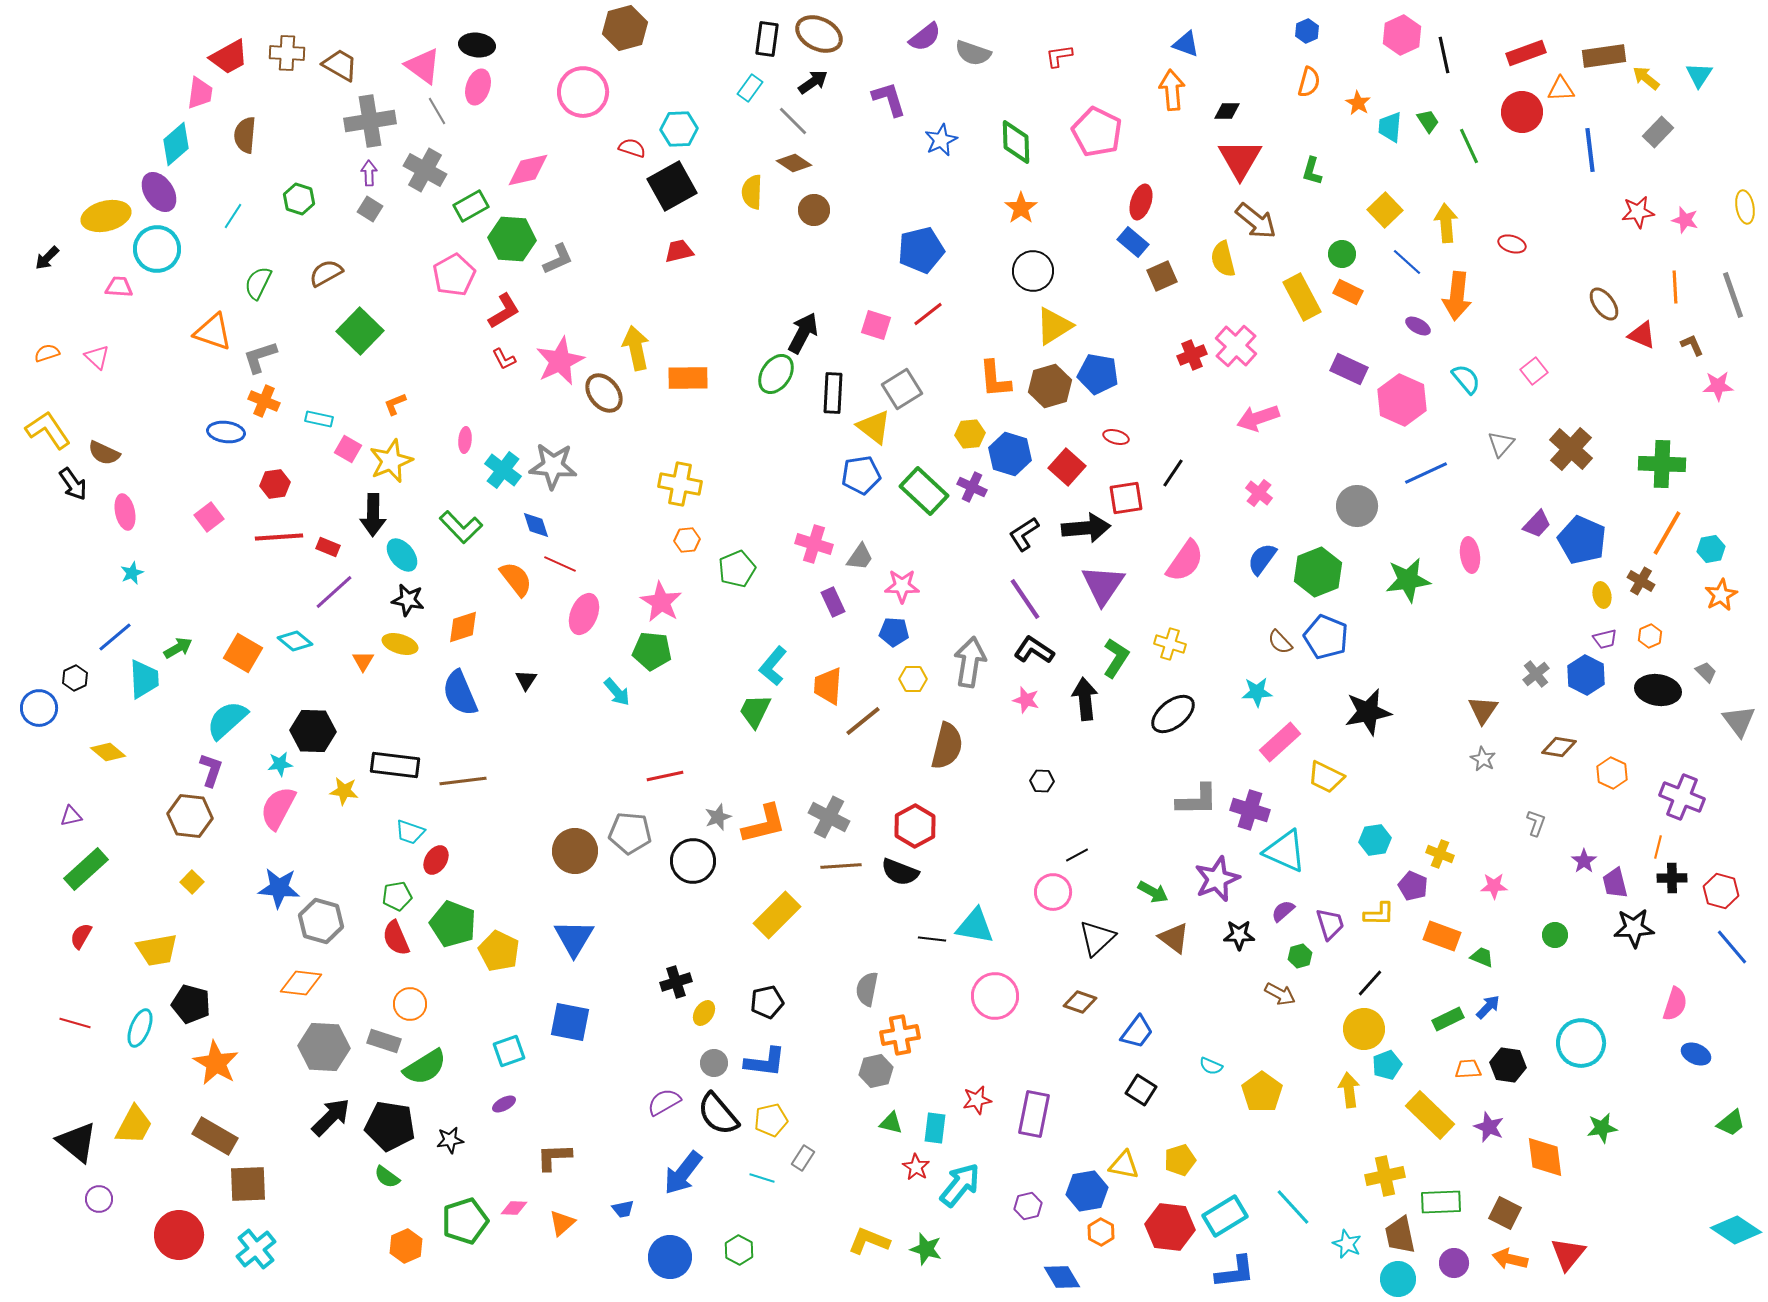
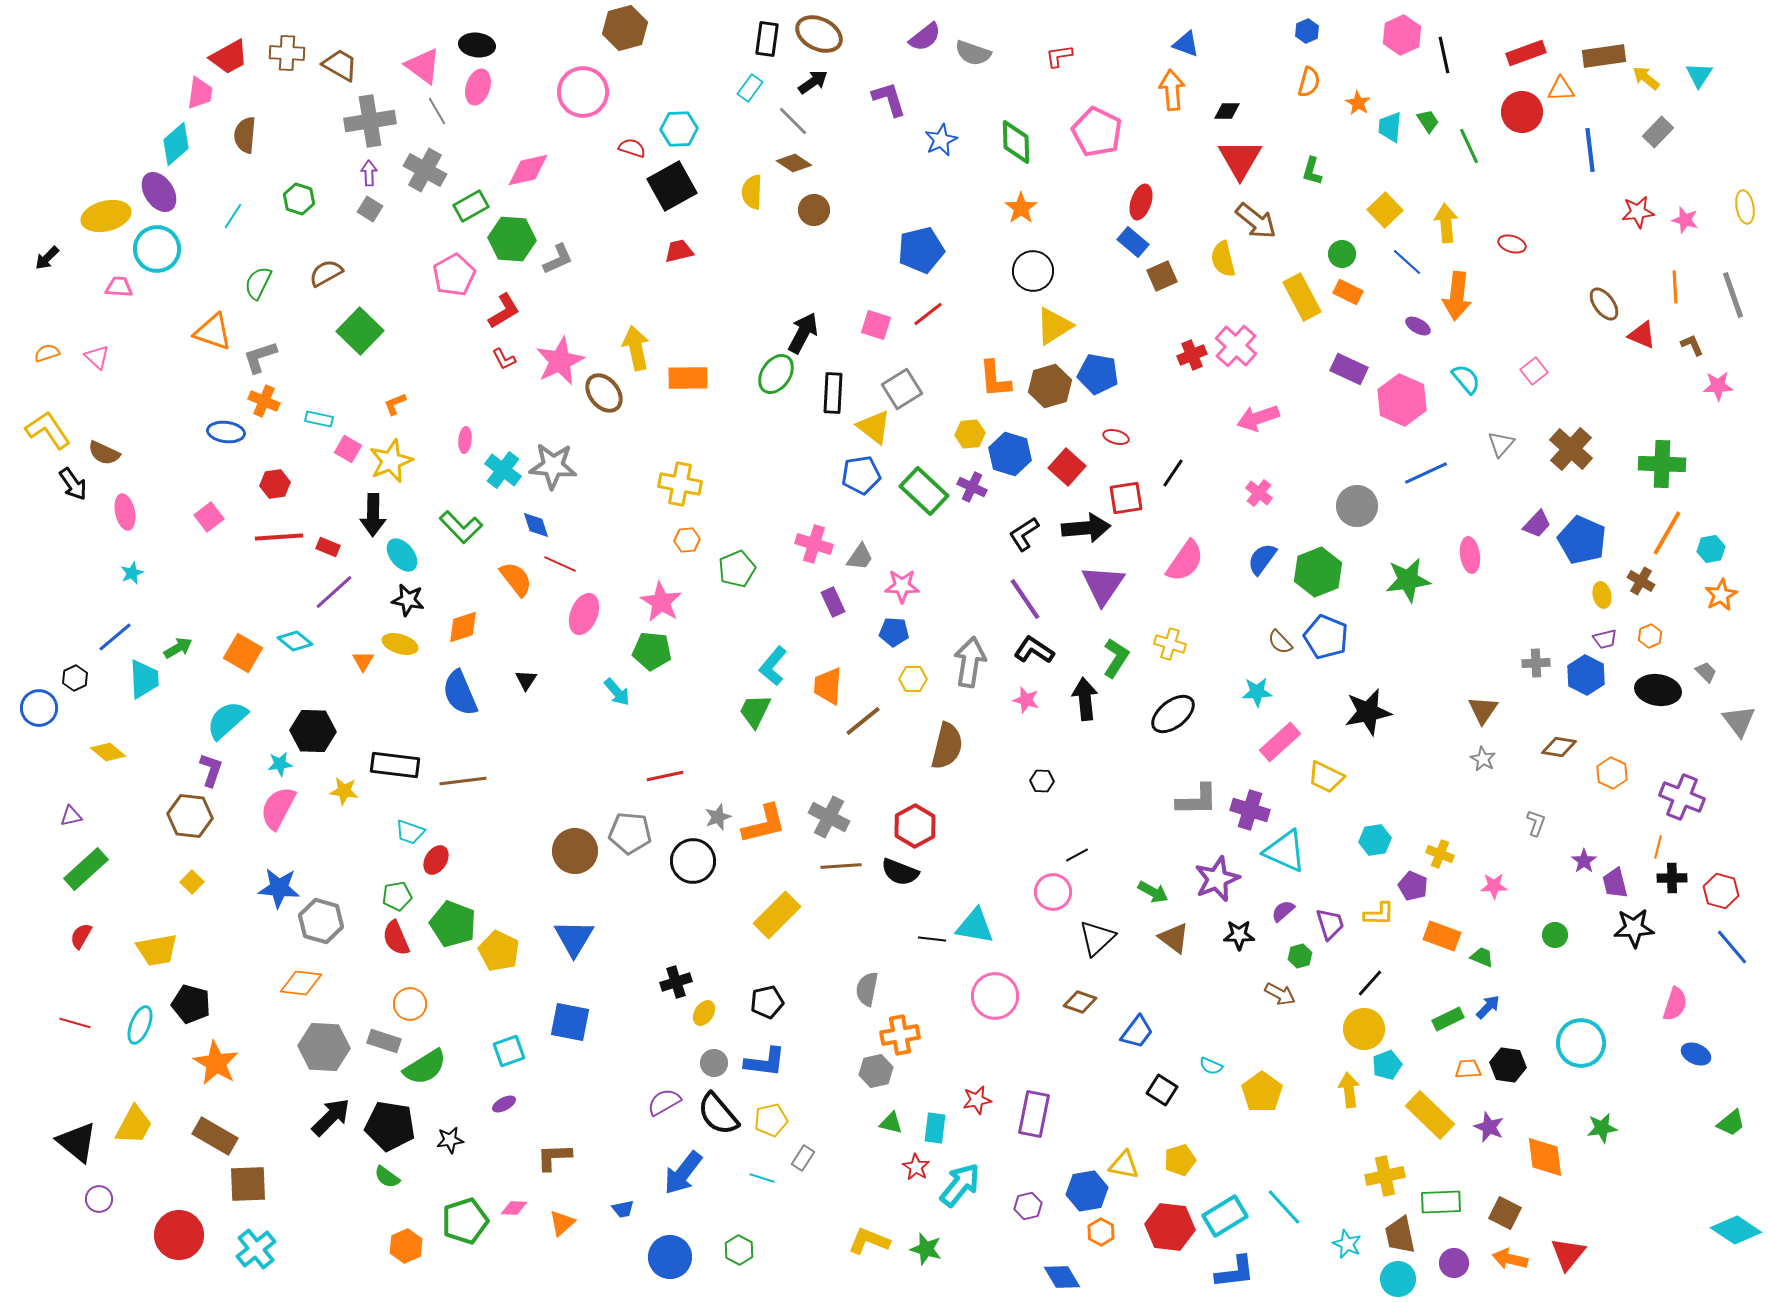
gray cross at (1536, 674): moved 11 px up; rotated 36 degrees clockwise
cyan ellipse at (140, 1028): moved 3 px up
black square at (1141, 1090): moved 21 px right
cyan line at (1293, 1207): moved 9 px left
